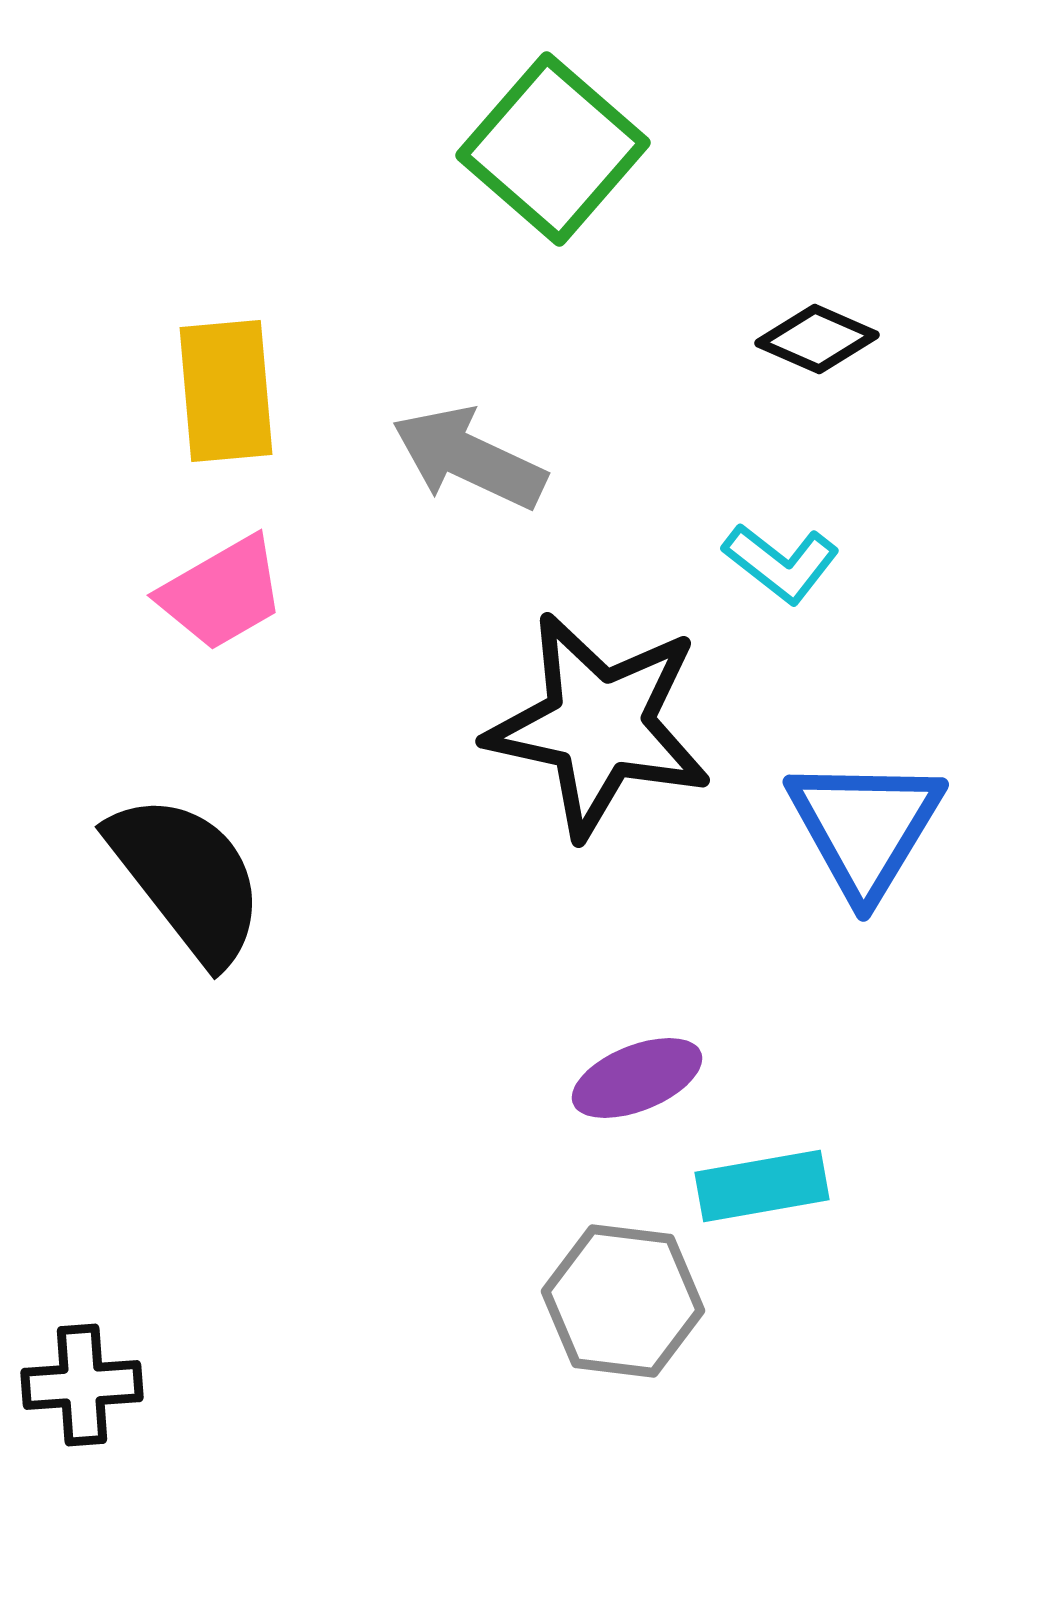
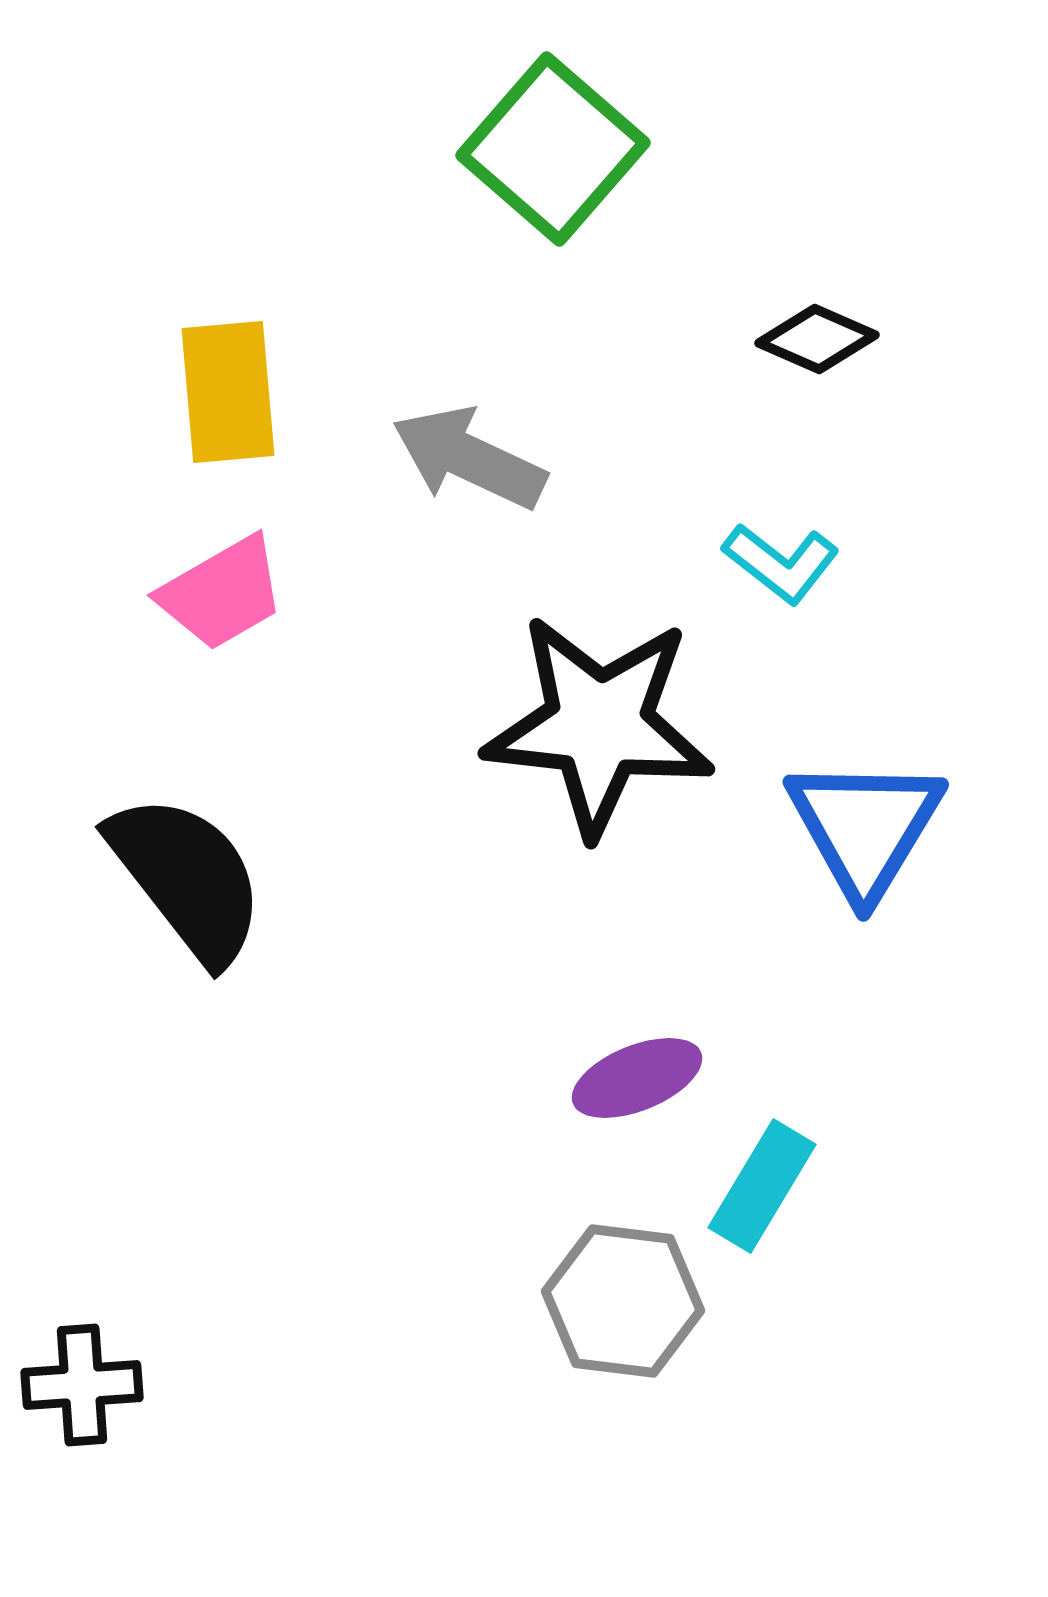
yellow rectangle: moved 2 px right, 1 px down
black star: rotated 6 degrees counterclockwise
cyan rectangle: rotated 49 degrees counterclockwise
